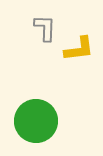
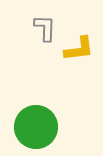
green circle: moved 6 px down
